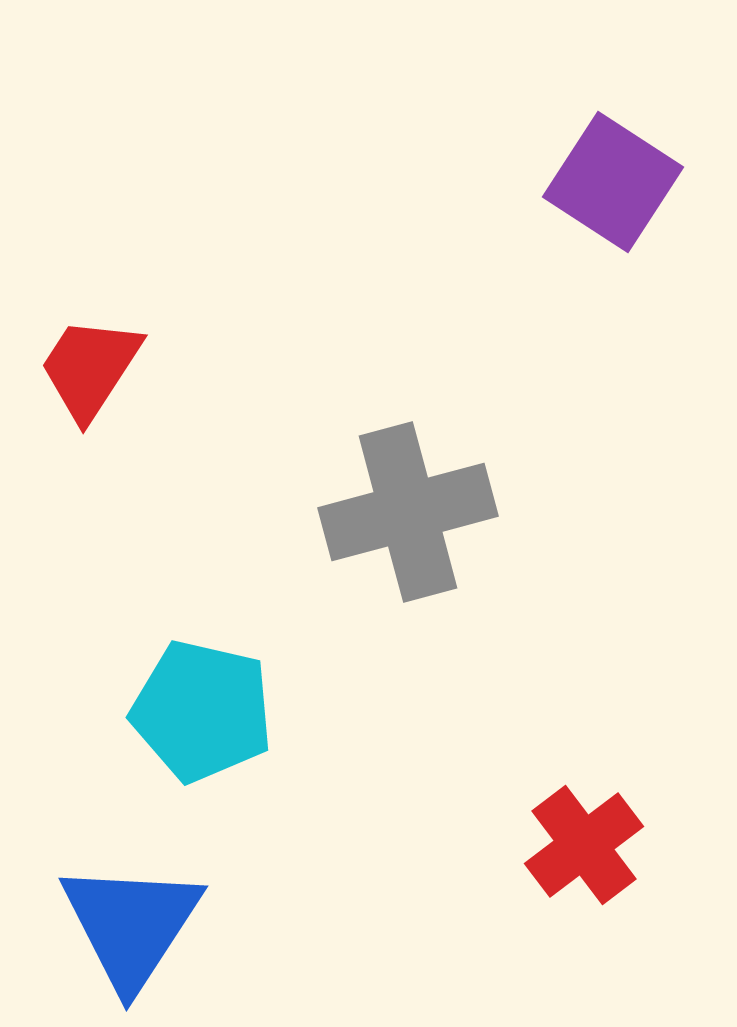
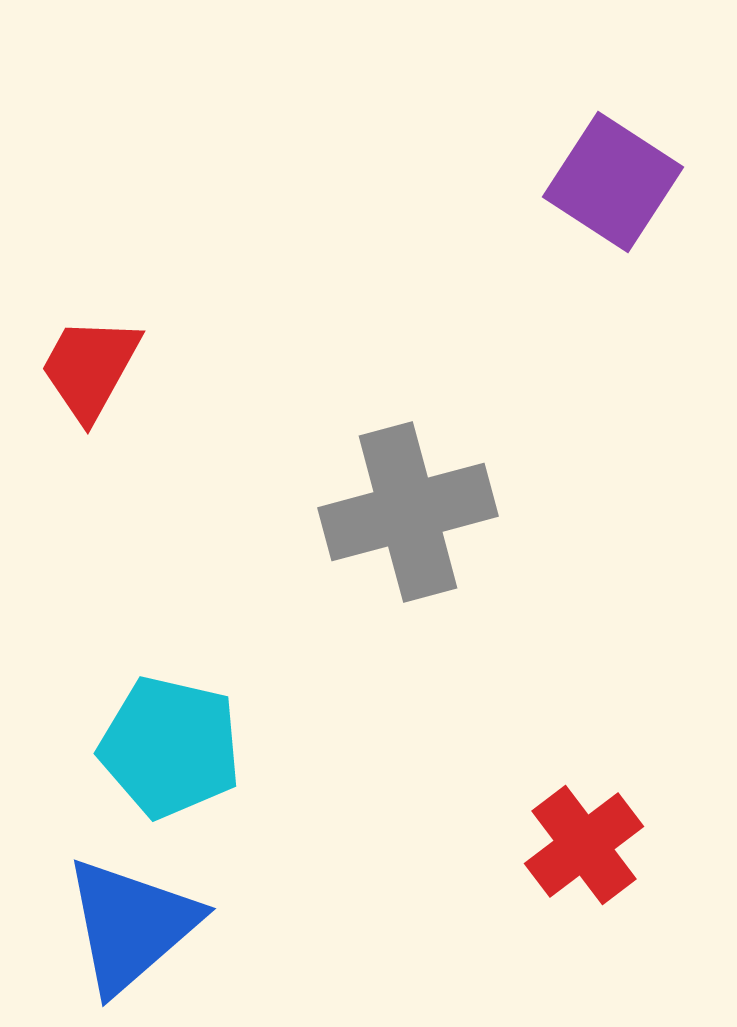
red trapezoid: rotated 4 degrees counterclockwise
cyan pentagon: moved 32 px left, 36 px down
blue triangle: rotated 16 degrees clockwise
